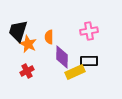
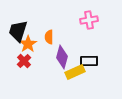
pink cross: moved 11 px up
orange star: rotated 12 degrees clockwise
purple diamond: rotated 15 degrees clockwise
red cross: moved 3 px left, 10 px up; rotated 16 degrees counterclockwise
